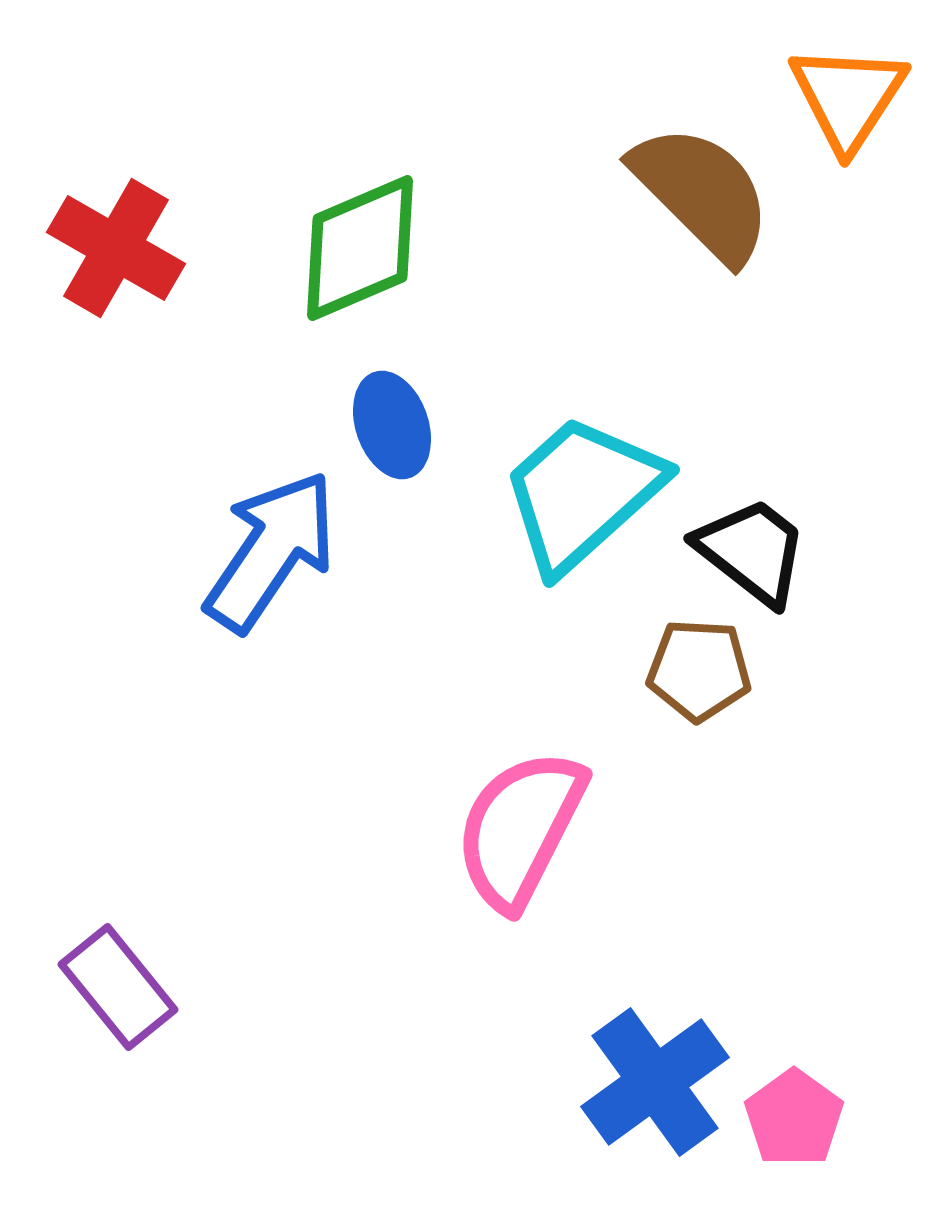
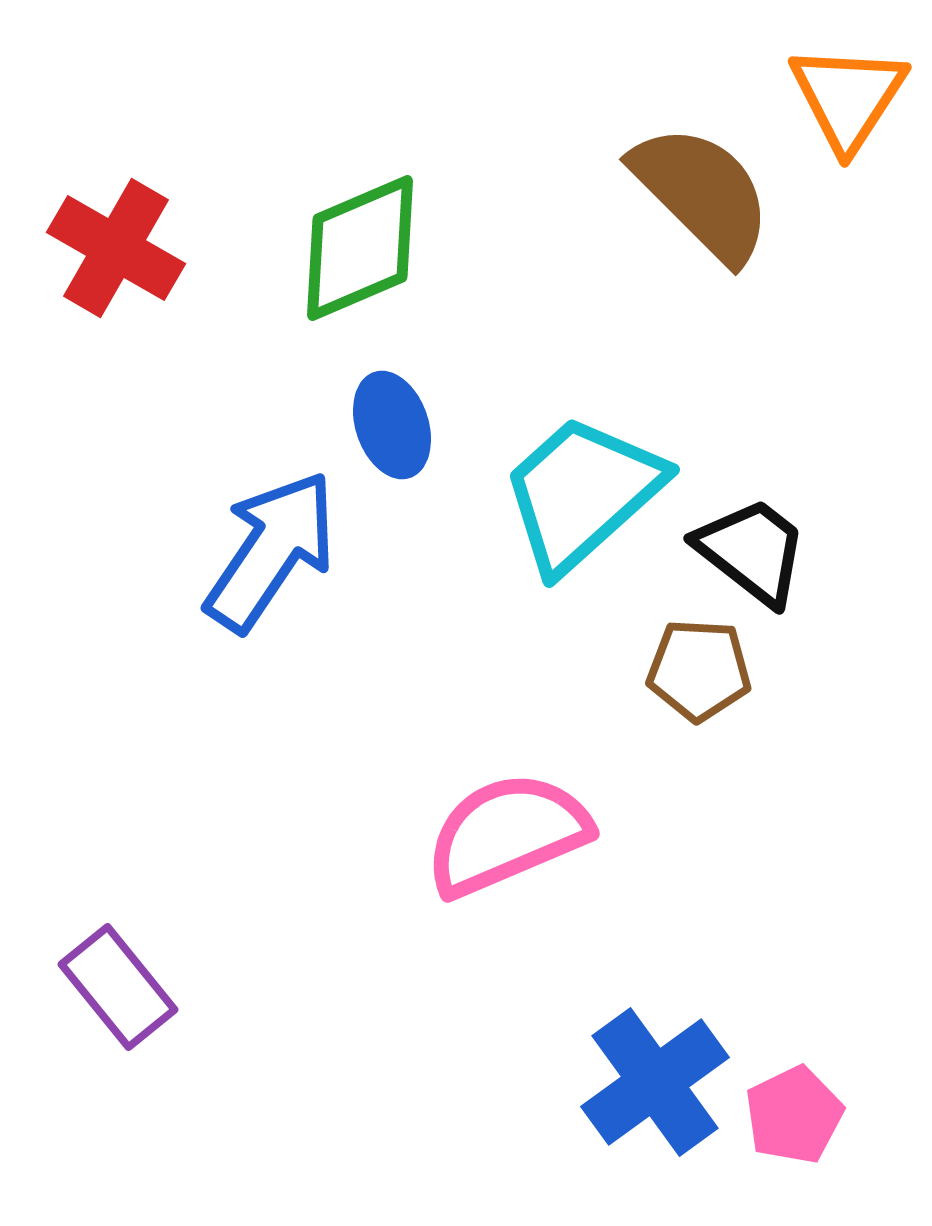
pink semicircle: moved 13 px left, 5 px down; rotated 40 degrees clockwise
pink pentagon: moved 3 px up; rotated 10 degrees clockwise
